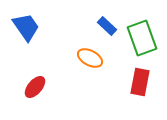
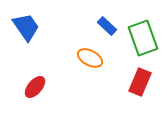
green rectangle: moved 1 px right
red rectangle: rotated 12 degrees clockwise
